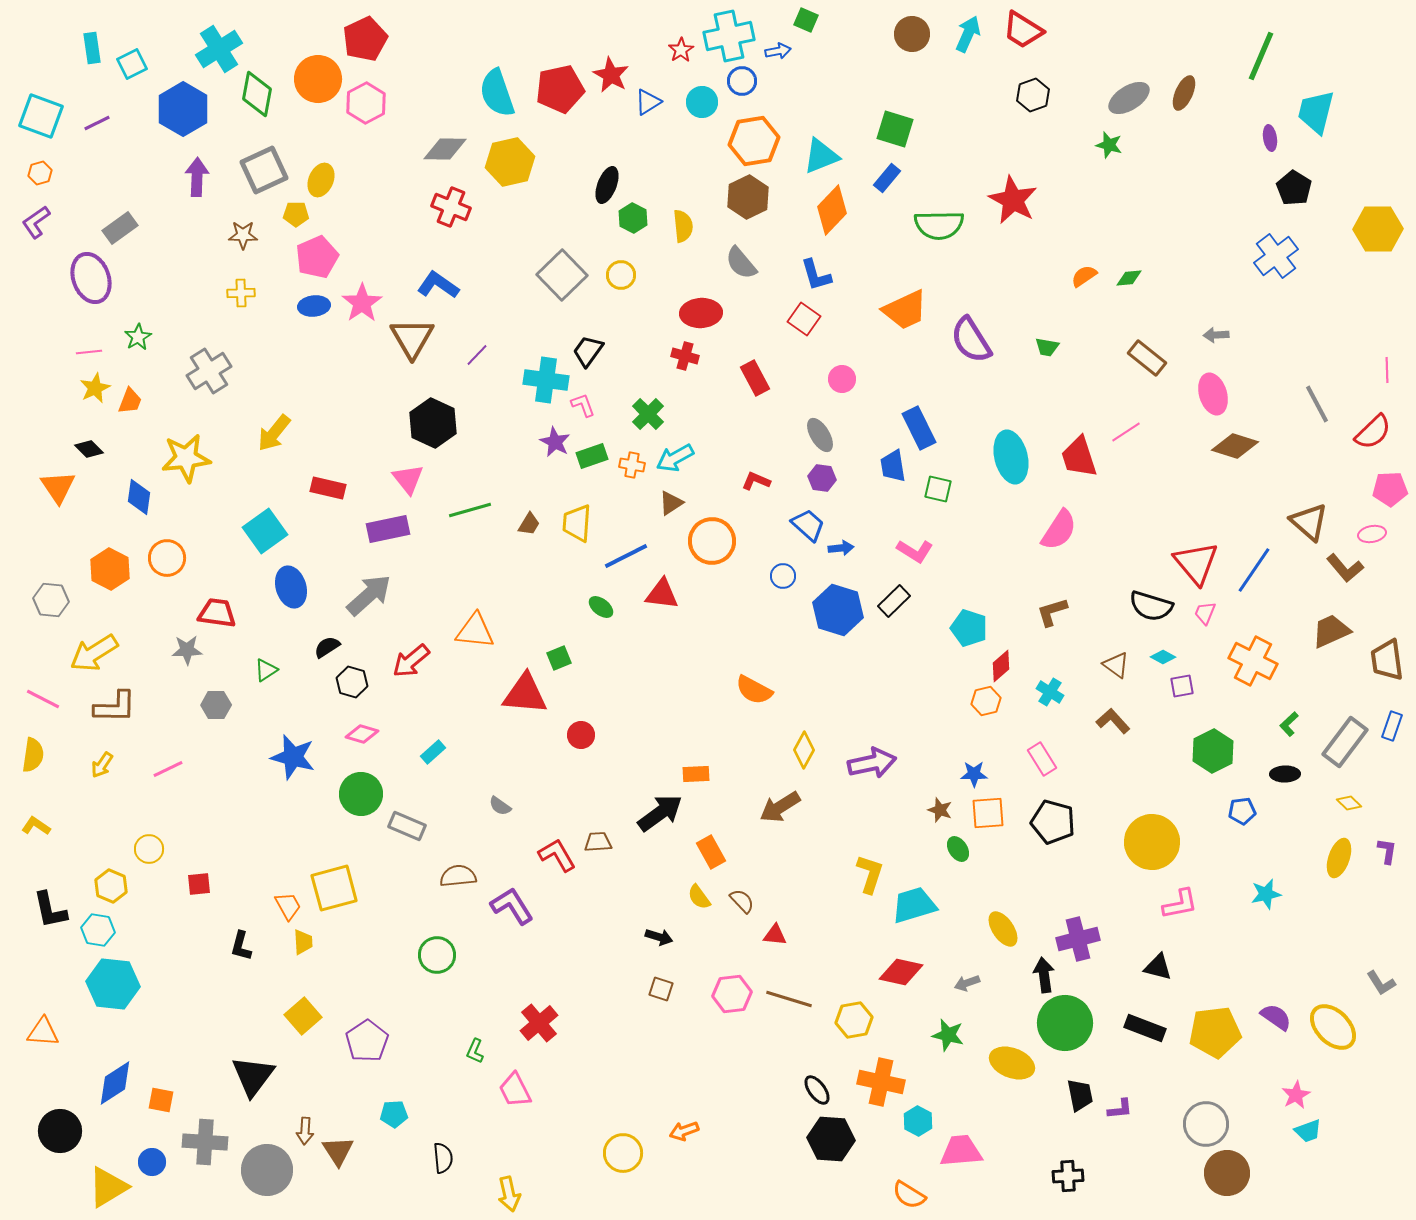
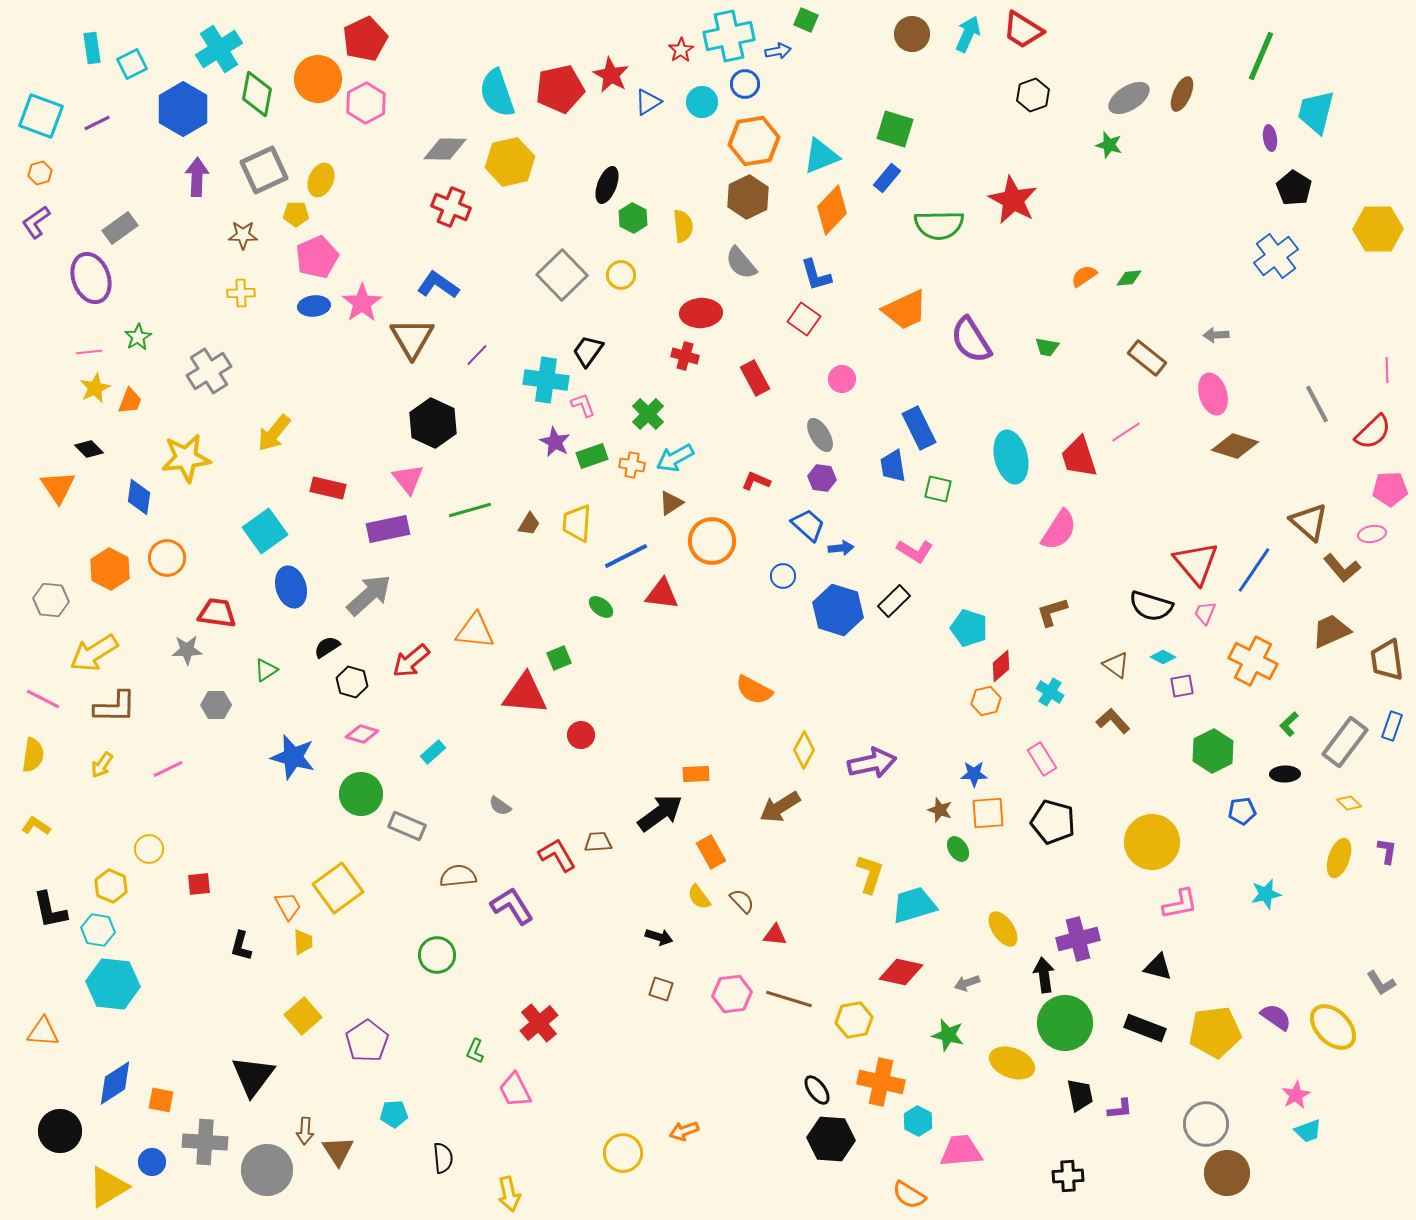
blue circle at (742, 81): moved 3 px right, 3 px down
brown ellipse at (1184, 93): moved 2 px left, 1 px down
brown L-shape at (1345, 568): moved 3 px left
yellow square at (334, 888): moved 4 px right; rotated 21 degrees counterclockwise
